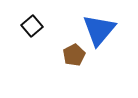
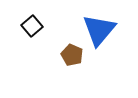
brown pentagon: moved 2 px left; rotated 20 degrees counterclockwise
